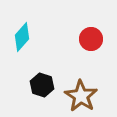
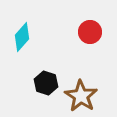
red circle: moved 1 px left, 7 px up
black hexagon: moved 4 px right, 2 px up
